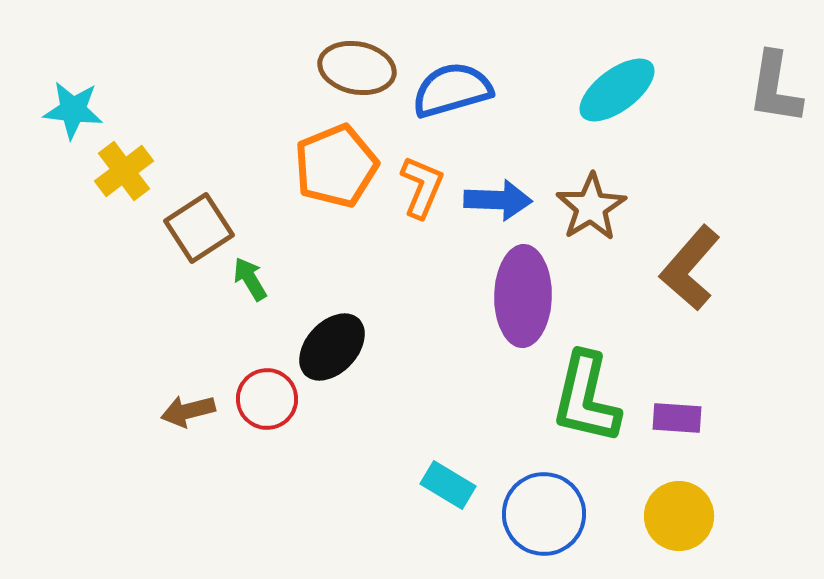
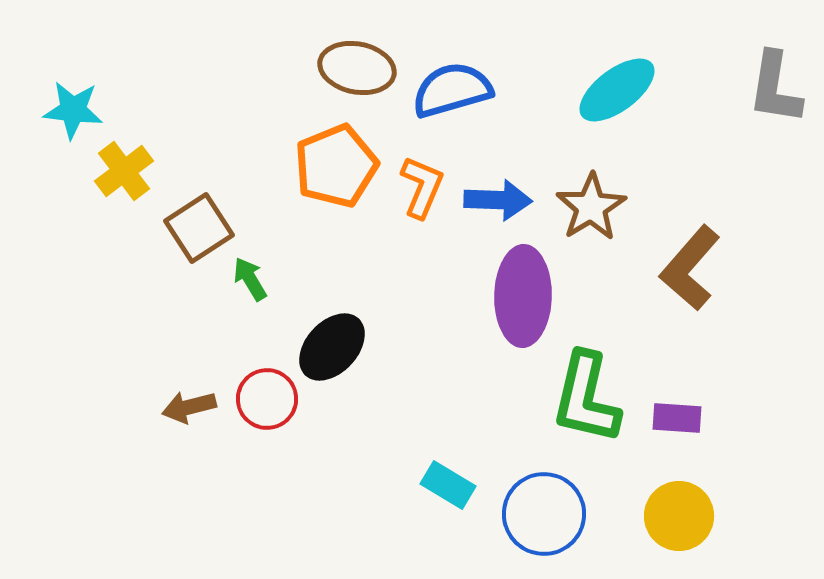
brown arrow: moved 1 px right, 4 px up
